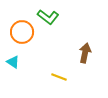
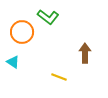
brown arrow: rotated 12 degrees counterclockwise
